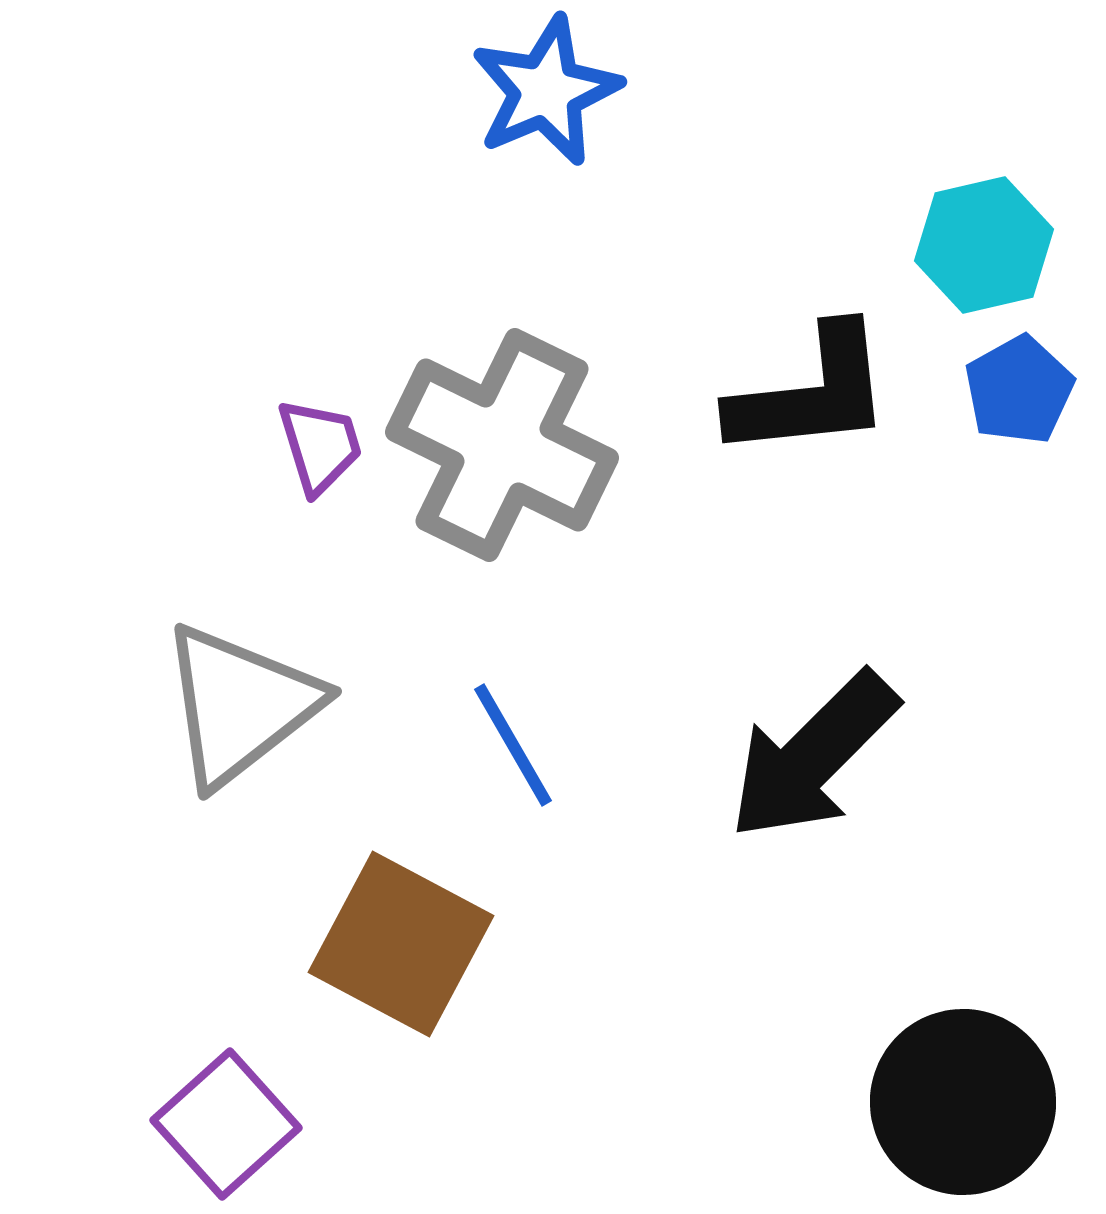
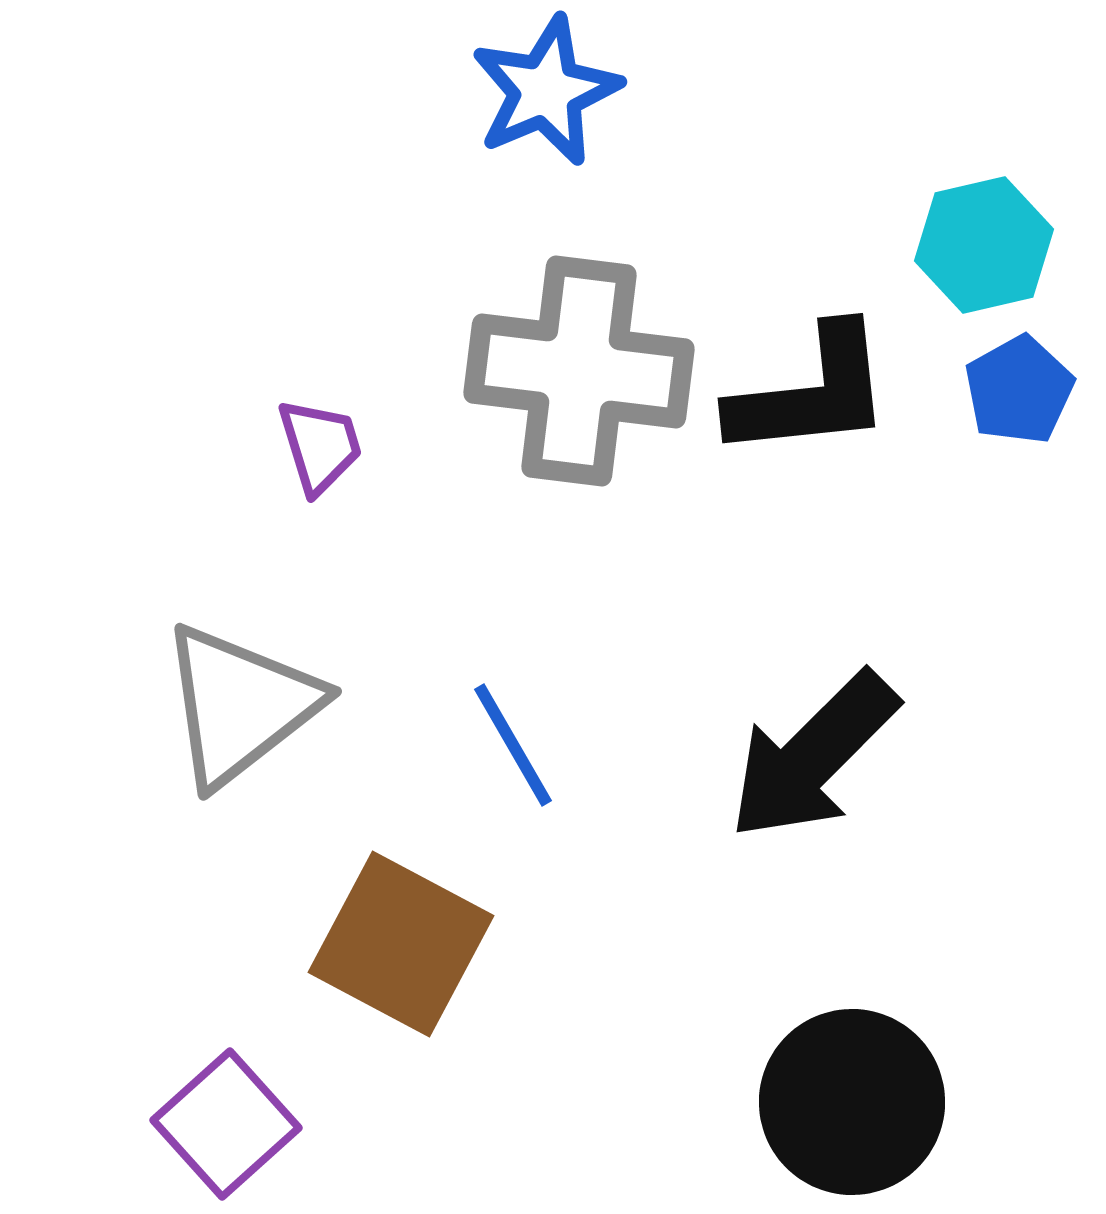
gray cross: moved 77 px right, 74 px up; rotated 19 degrees counterclockwise
black circle: moved 111 px left
